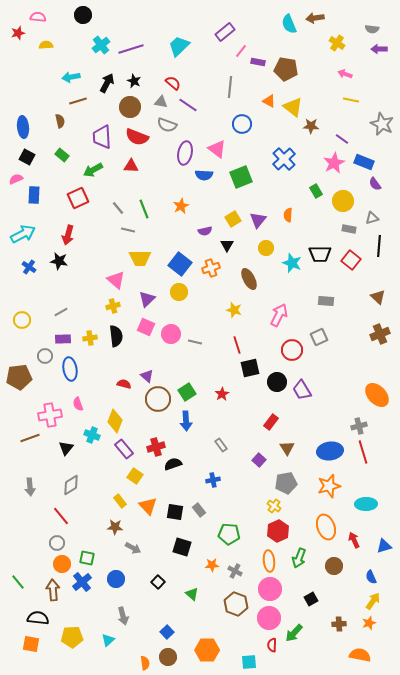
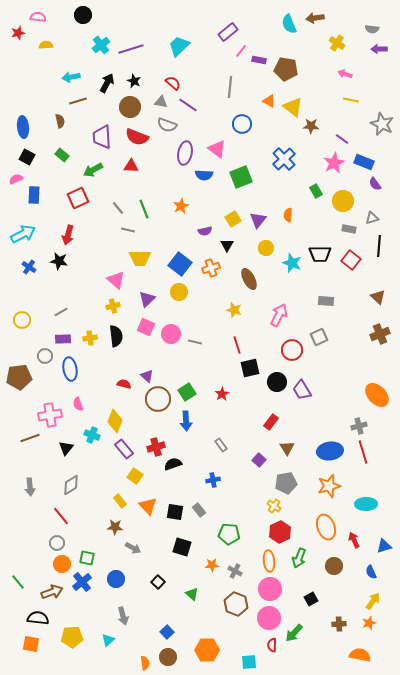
purple rectangle at (225, 32): moved 3 px right
purple rectangle at (258, 62): moved 1 px right, 2 px up
red hexagon at (278, 531): moved 2 px right, 1 px down
blue semicircle at (371, 577): moved 5 px up
brown arrow at (53, 590): moved 1 px left, 2 px down; rotated 75 degrees clockwise
